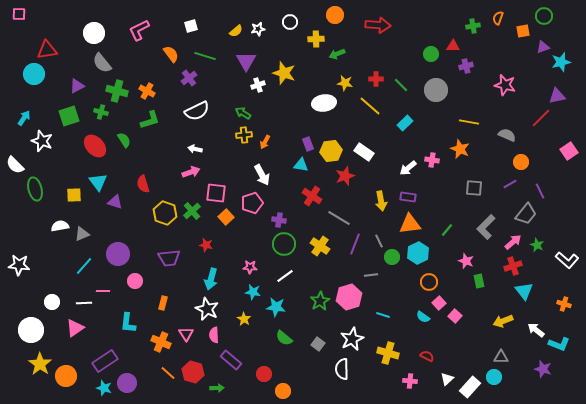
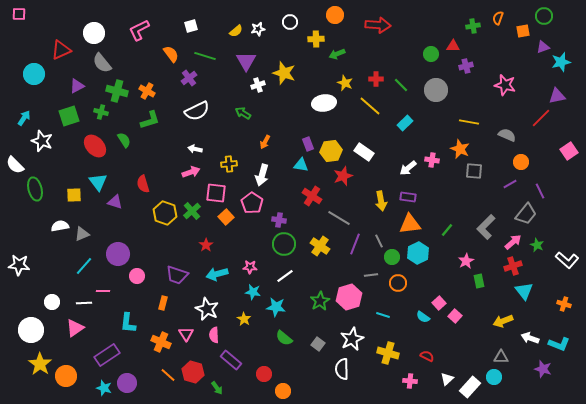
red triangle at (47, 50): moved 14 px right; rotated 15 degrees counterclockwise
yellow star at (345, 83): rotated 14 degrees clockwise
yellow cross at (244, 135): moved 15 px left, 29 px down
white arrow at (262, 175): rotated 45 degrees clockwise
red star at (345, 176): moved 2 px left
gray square at (474, 188): moved 17 px up
pink pentagon at (252, 203): rotated 20 degrees counterclockwise
red star at (206, 245): rotated 24 degrees clockwise
purple trapezoid at (169, 258): moved 8 px right, 17 px down; rotated 25 degrees clockwise
pink star at (466, 261): rotated 21 degrees clockwise
cyan arrow at (211, 279): moved 6 px right, 5 px up; rotated 60 degrees clockwise
pink circle at (135, 281): moved 2 px right, 5 px up
orange circle at (429, 282): moved 31 px left, 1 px down
white arrow at (536, 330): moved 6 px left, 8 px down; rotated 18 degrees counterclockwise
purple rectangle at (105, 361): moved 2 px right, 6 px up
orange line at (168, 373): moved 2 px down
green arrow at (217, 388): rotated 56 degrees clockwise
